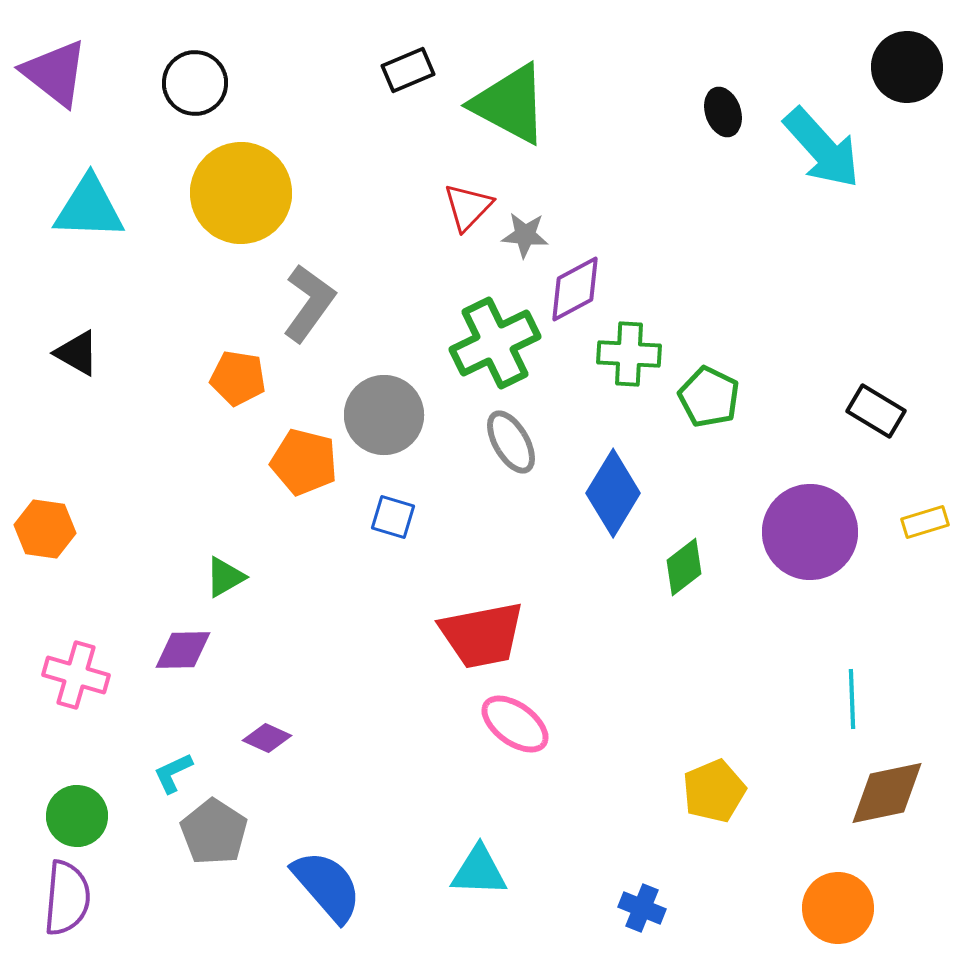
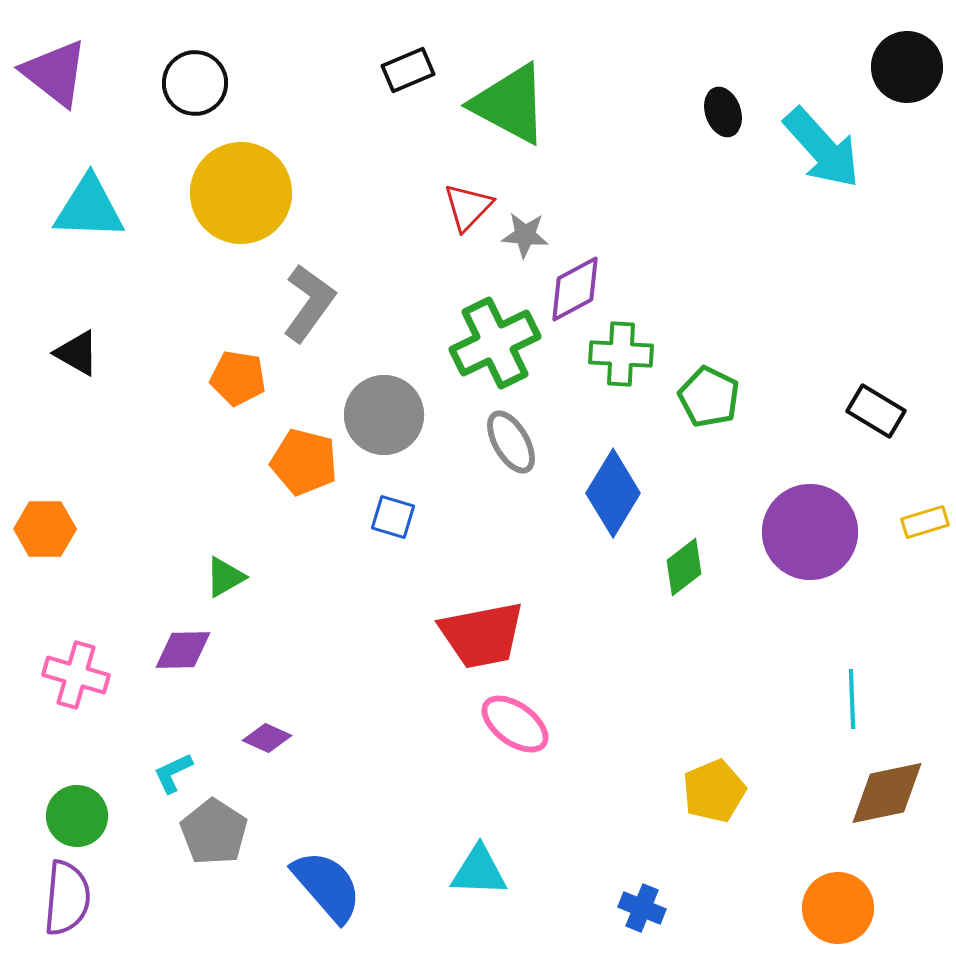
green cross at (629, 354): moved 8 px left
orange hexagon at (45, 529): rotated 8 degrees counterclockwise
